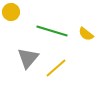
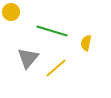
yellow semicircle: moved 9 px down; rotated 63 degrees clockwise
